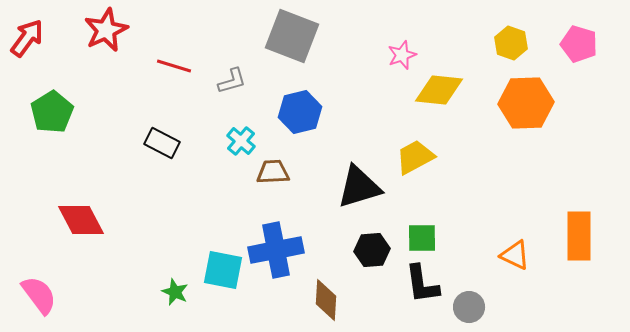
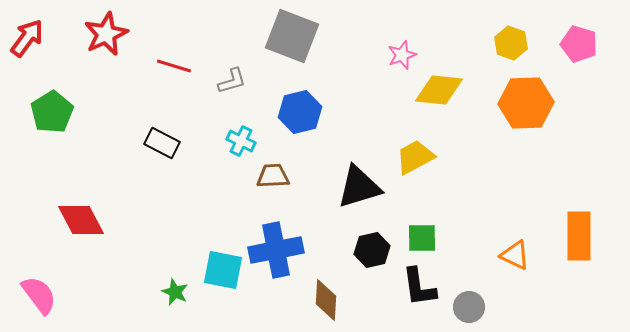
red star: moved 4 px down
cyan cross: rotated 16 degrees counterclockwise
brown trapezoid: moved 4 px down
black hexagon: rotated 8 degrees counterclockwise
black L-shape: moved 3 px left, 3 px down
